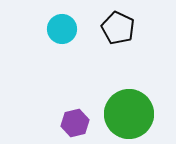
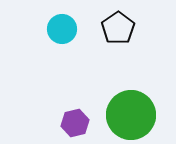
black pentagon: rotated 12 degrees clockwise
green circle: moved 2 px right, 1 px down
